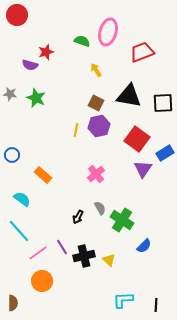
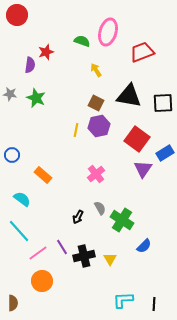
purple semicircle: rotated 98 degrees counterclockwise
yellow triangle: moved 1 px right, 1 px up; rotated 16 degrees clockwise
black line: moved 2 px left, 1 px up
